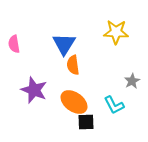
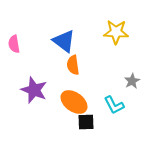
blue triangle: moved 3 px up; rotated 25 degrees counterclockwise
